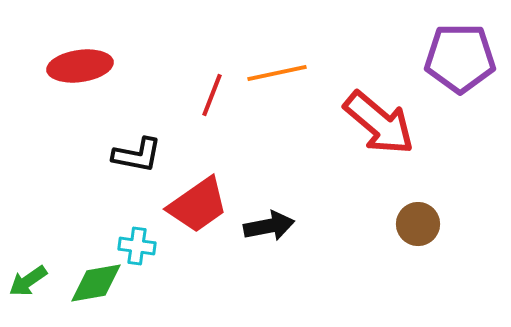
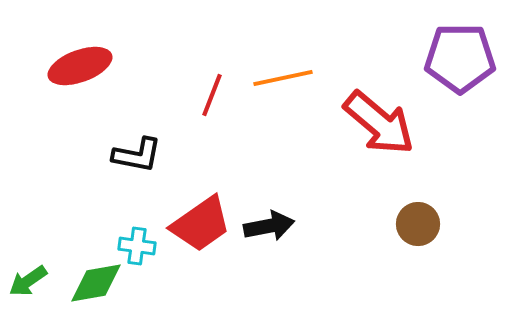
red ellipse: rotated 12 degrees counterclockwise
orange line: moved 6 px right, 5 px down
red trapezoid: moved 3 px right, 19 px down
